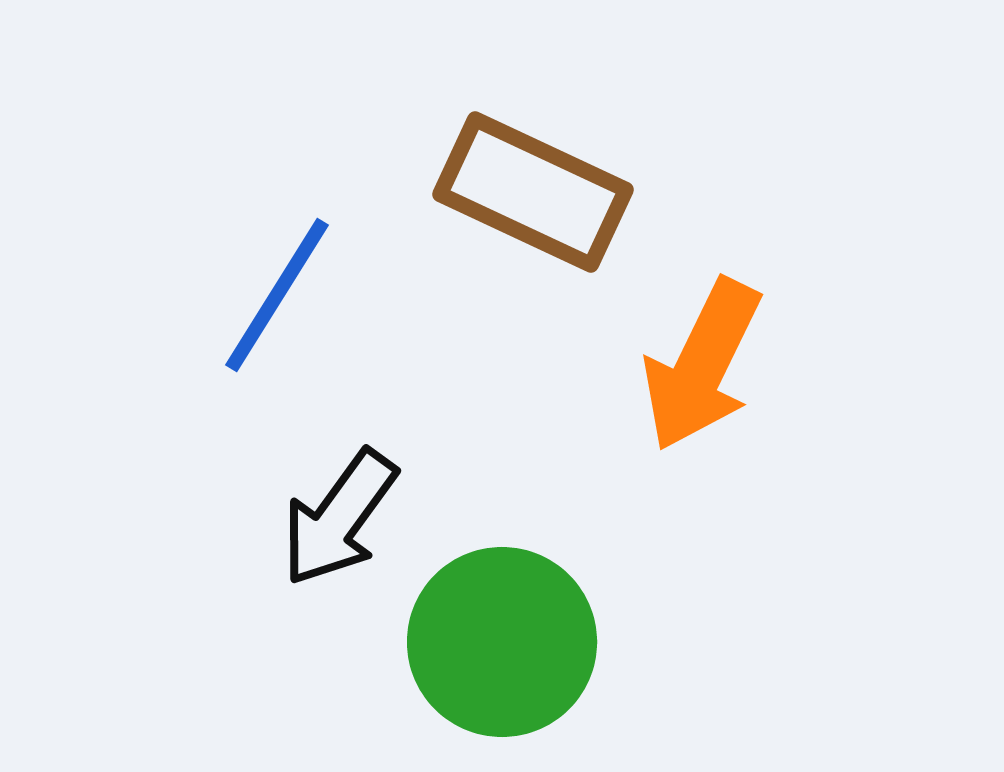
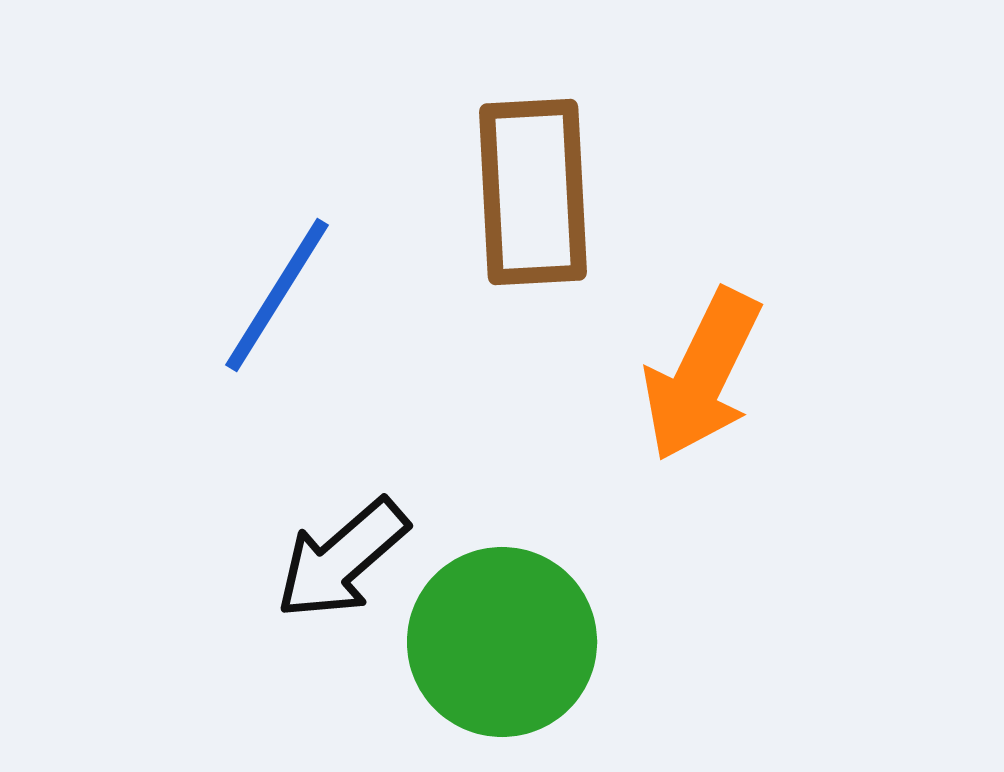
brown rectangle: rotated 62 degrees clockwise
orange arrow: moved 10 px down
black arrow: moved 3 px right, 41 px down; rotated 13 degrees clockwise
